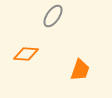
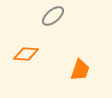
gray ellipse: rotated 15 degrees clockwise
